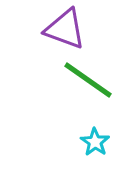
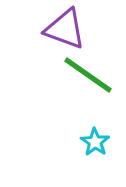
green line: moved 5 px up
